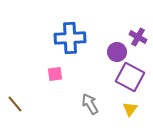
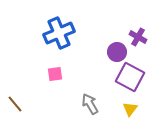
blue cross: moved 11 px left, 5 px up; rotated 20 degrees counterclockwise
